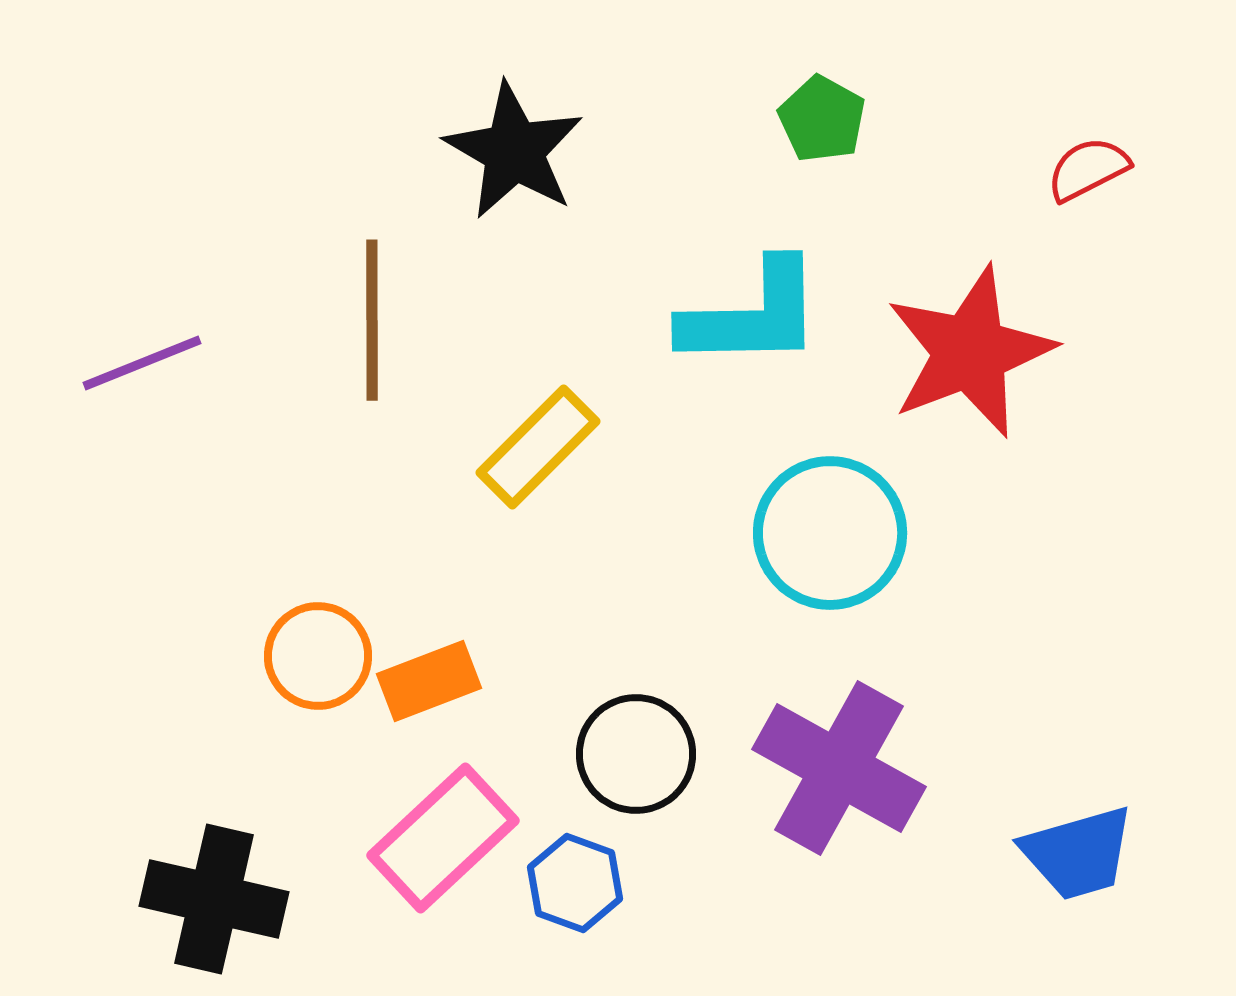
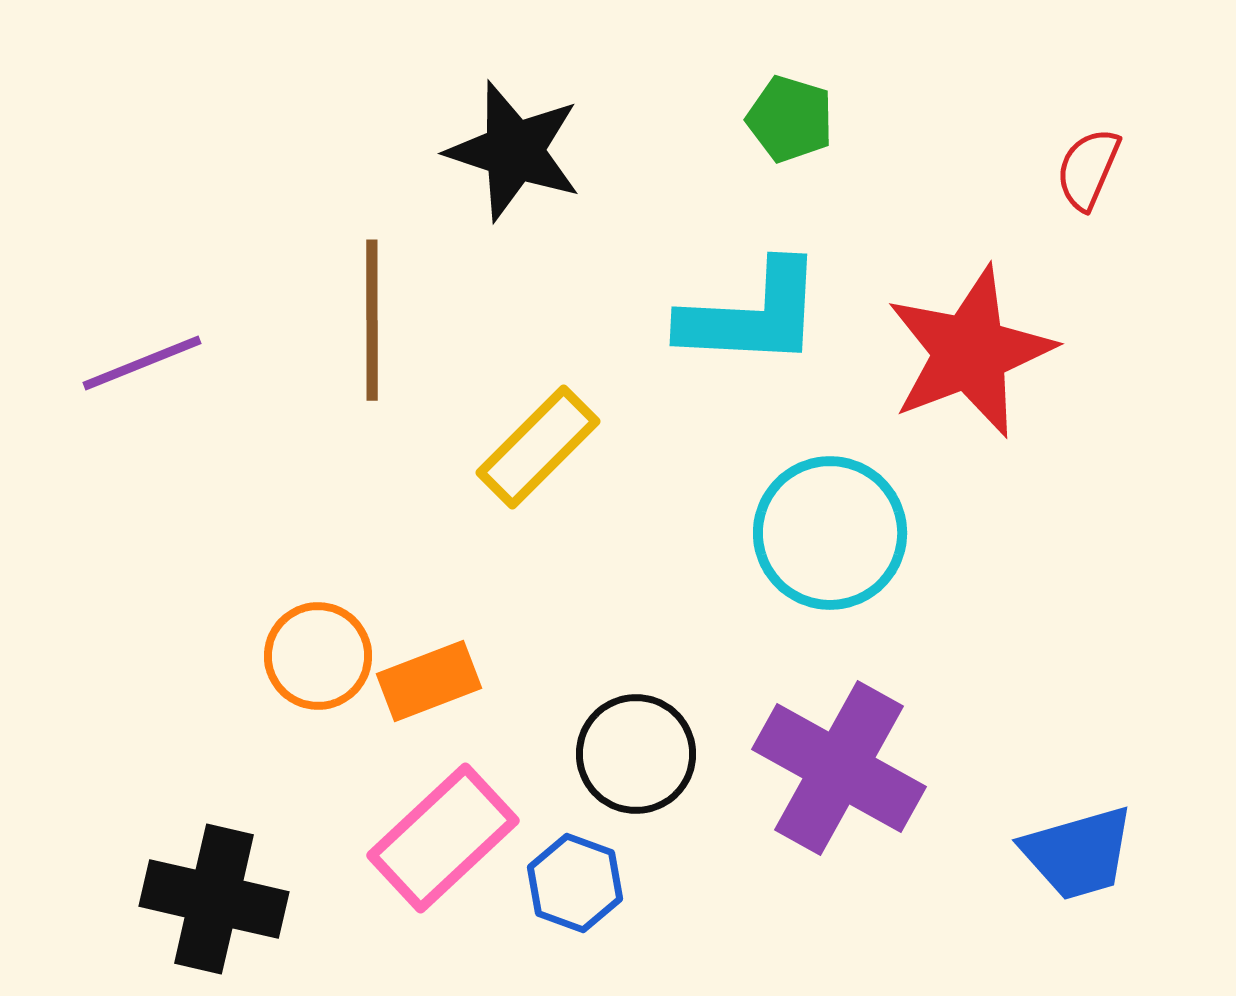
green pentagon: moved 32 px left; rotated 12 degrees counterclockwise
black star: rotated 12 degrees counterclockwise
red semicircle: rotated 40 degrees counterclockwise
cyan L-shape: rotated 4 degrees clockwise
